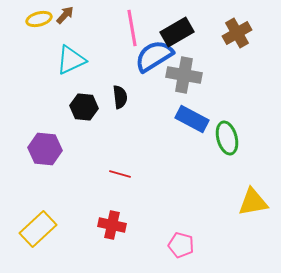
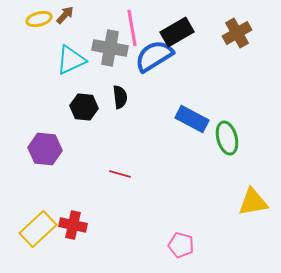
gray cross: moved 74 px left, 27 px up
red cross: moved 39 px left
